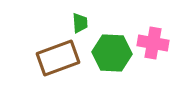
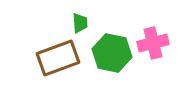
pink cross: rotated 24 degrees counterclockwise
green hexagon: rotated 9 degrees clockwise
